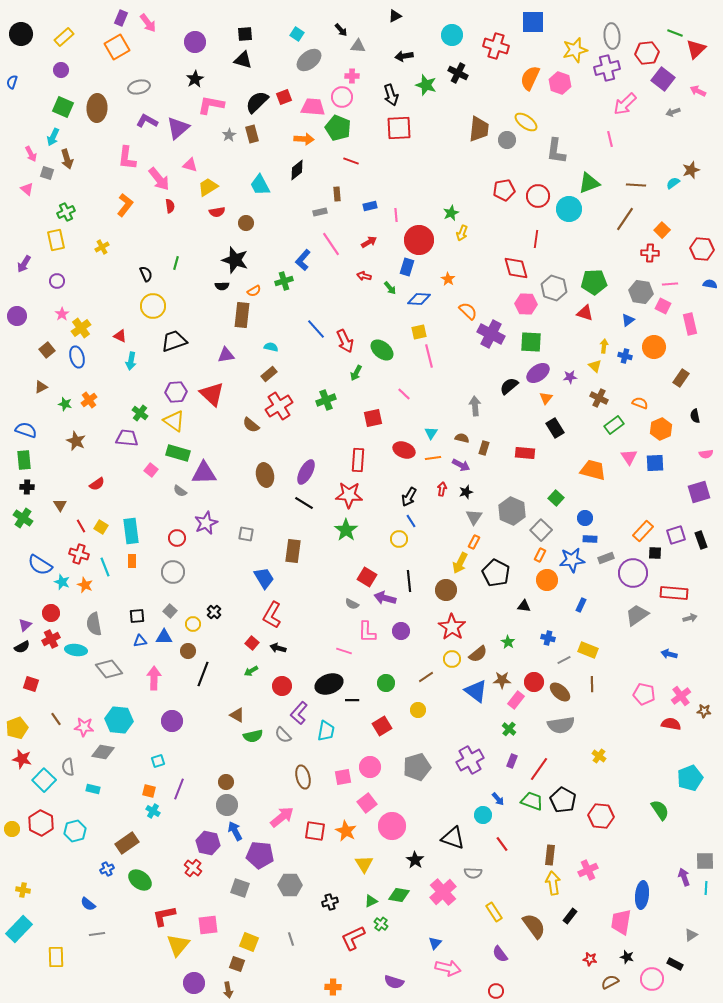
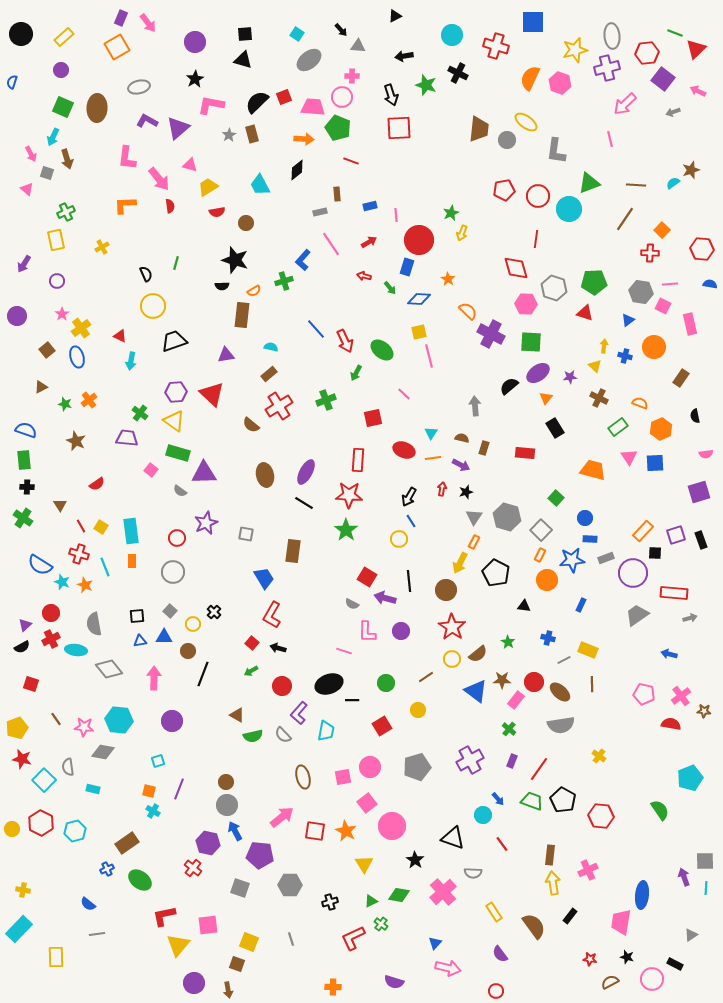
orange L-shape at (125, 205): rotated 130 degrees counterclockwise
green rectangle at (614, 425): moved 4 px right, 2 px down
gray hexagon at (512, 511): moved 5 px left, 6 px down; rotated 8 degrees counterclockwise
